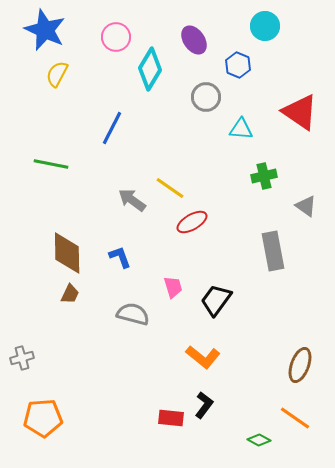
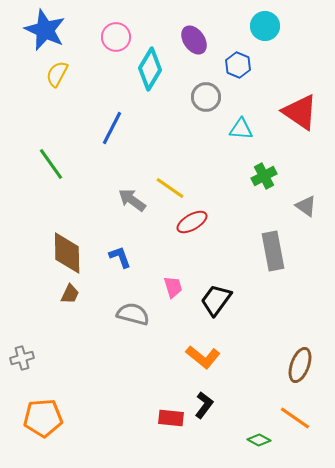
green line: rotated 44 degrees clockwise
green cross: rotated 15 degrees counterclockwise
